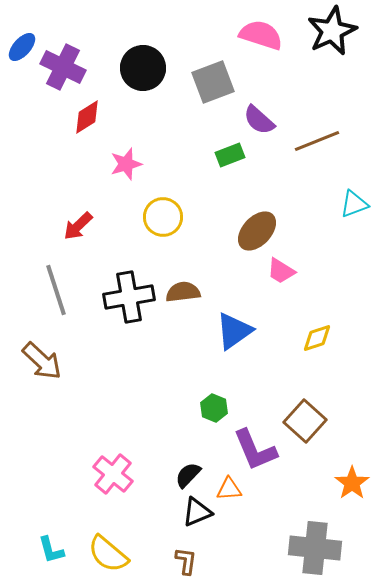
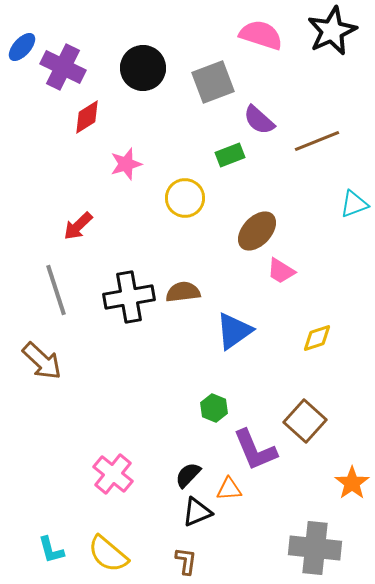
yellow circle: moved 22 px right, 19 px up
